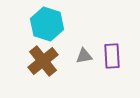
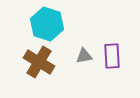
brown cross: moved 4 px left, 1 px down; rotated 20 degrees counterclockwise
